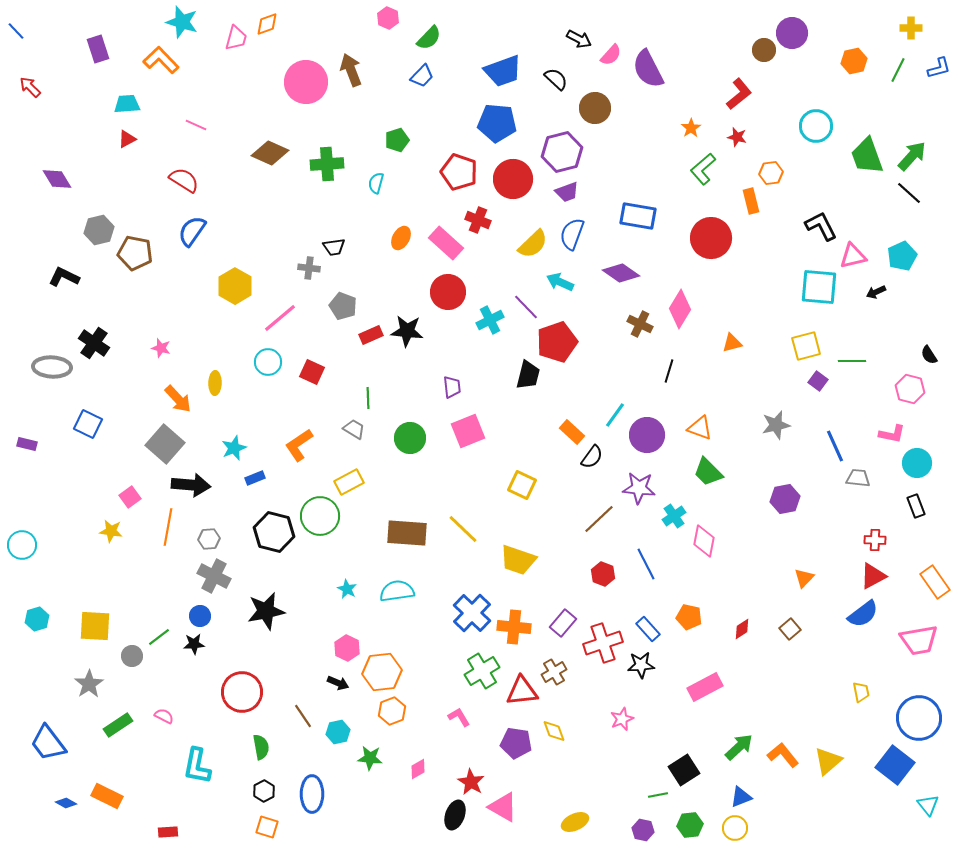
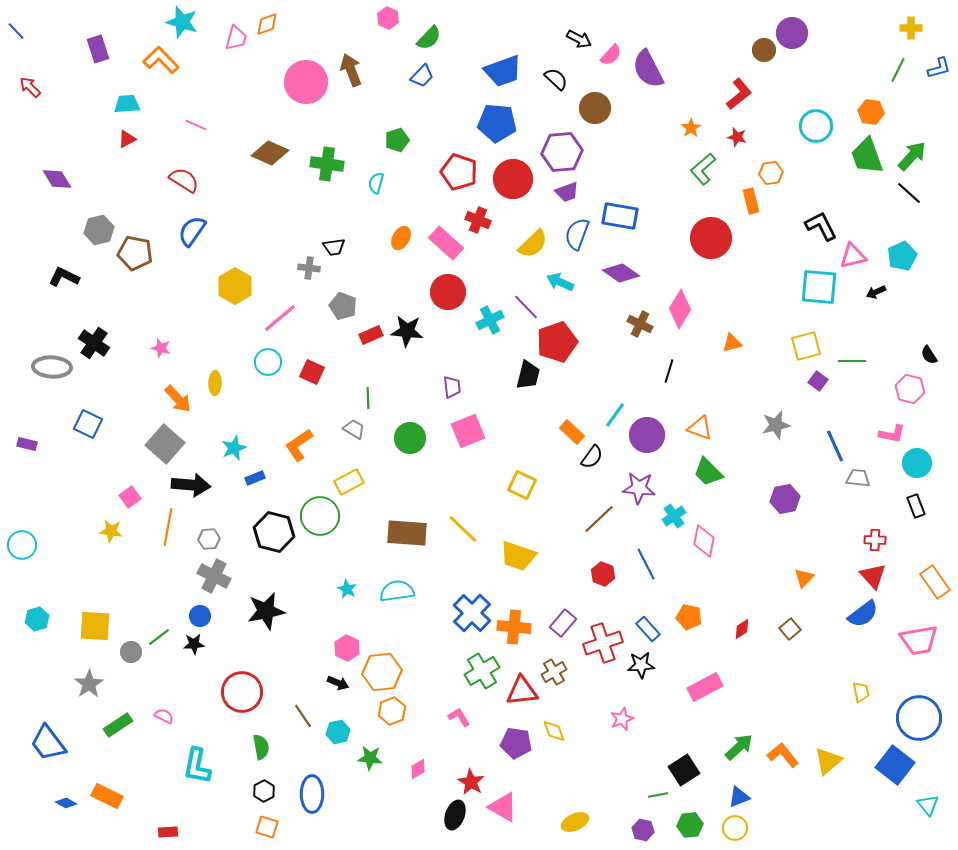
orange hexagon at (854, 61): moved 17 px right, 51 px down; rotated 20 degrees clockwise
purple hexagon at (562, 152): rotated 9 degrees clockwise
green cross at (327, 164): rotated 12 degrees clockwise
blue rectangle at (638, 216): moved 18 px left
blue semicircle at (572, 234): moved 5 px right
yellow trapezoid at (518, 560): moved 4 px up
red triangle at (873, 576): rotated 44 degrees counterclockwise
gray circle at (132, 656): moved 1 px left, 4 px up
blue triangle at (741, 797): moved 2 px left
